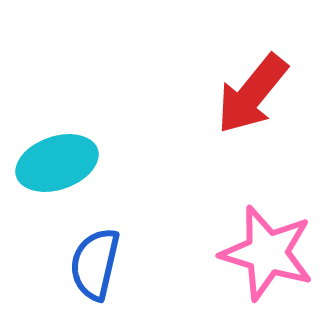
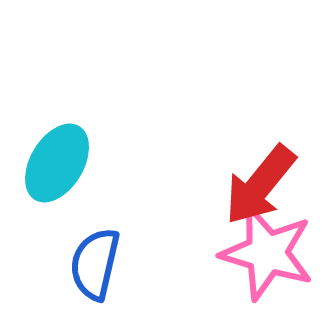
red arrow: moved 8 px right, 91 px down
cyan ellipse: rotated 40 degrees counterclockwise
